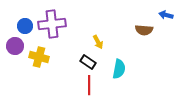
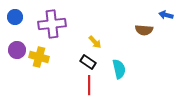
blue circle: moved 10 px left, 9 px up
yellow arrow: moved 3 px left; rotated 16 degrees counterclockwise
purple circle: moved 2 px right, 4 px down
cyan semicircle: rotated 24 degrees counterclockwise
